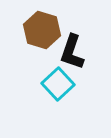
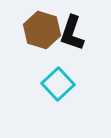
black L-shape: moved 19 px up
